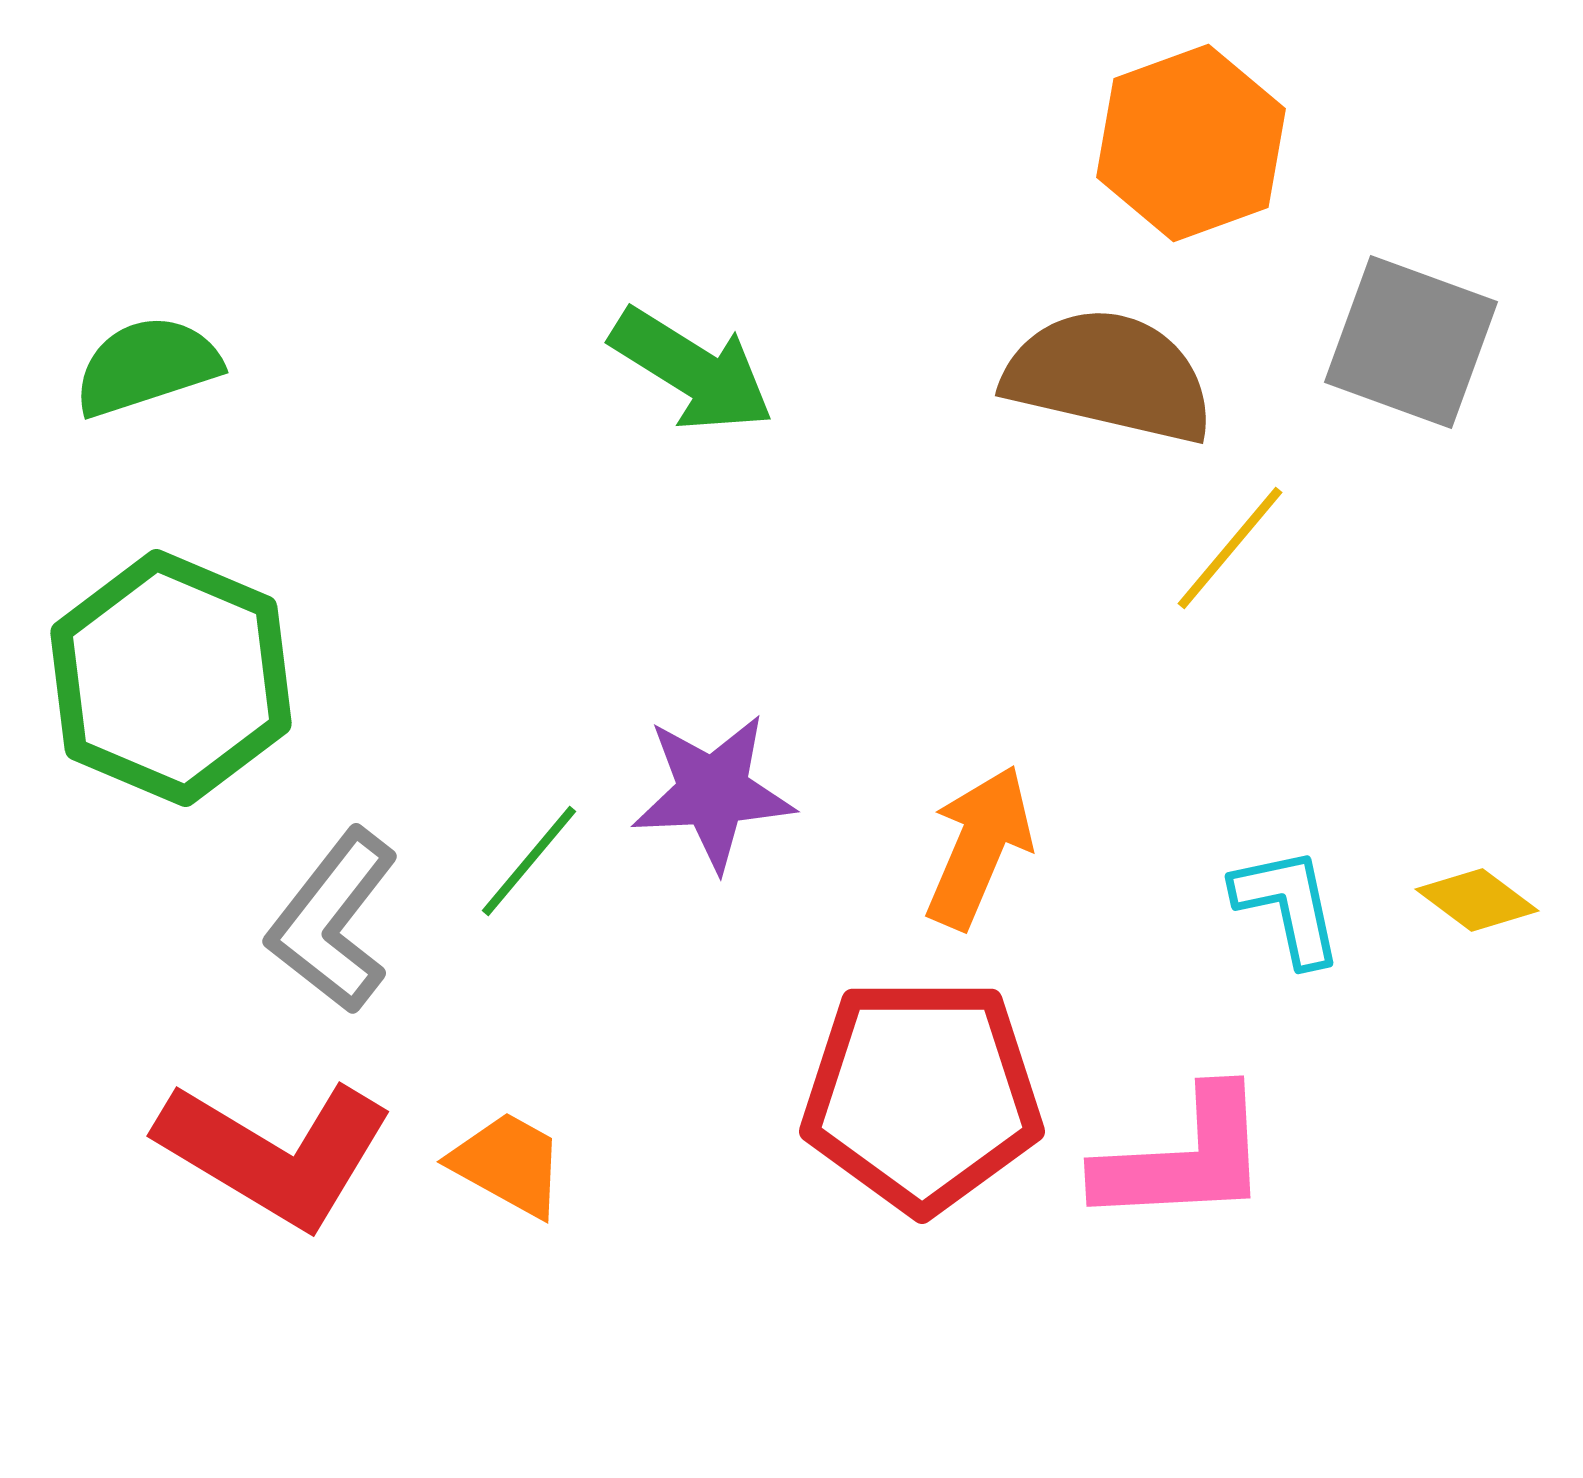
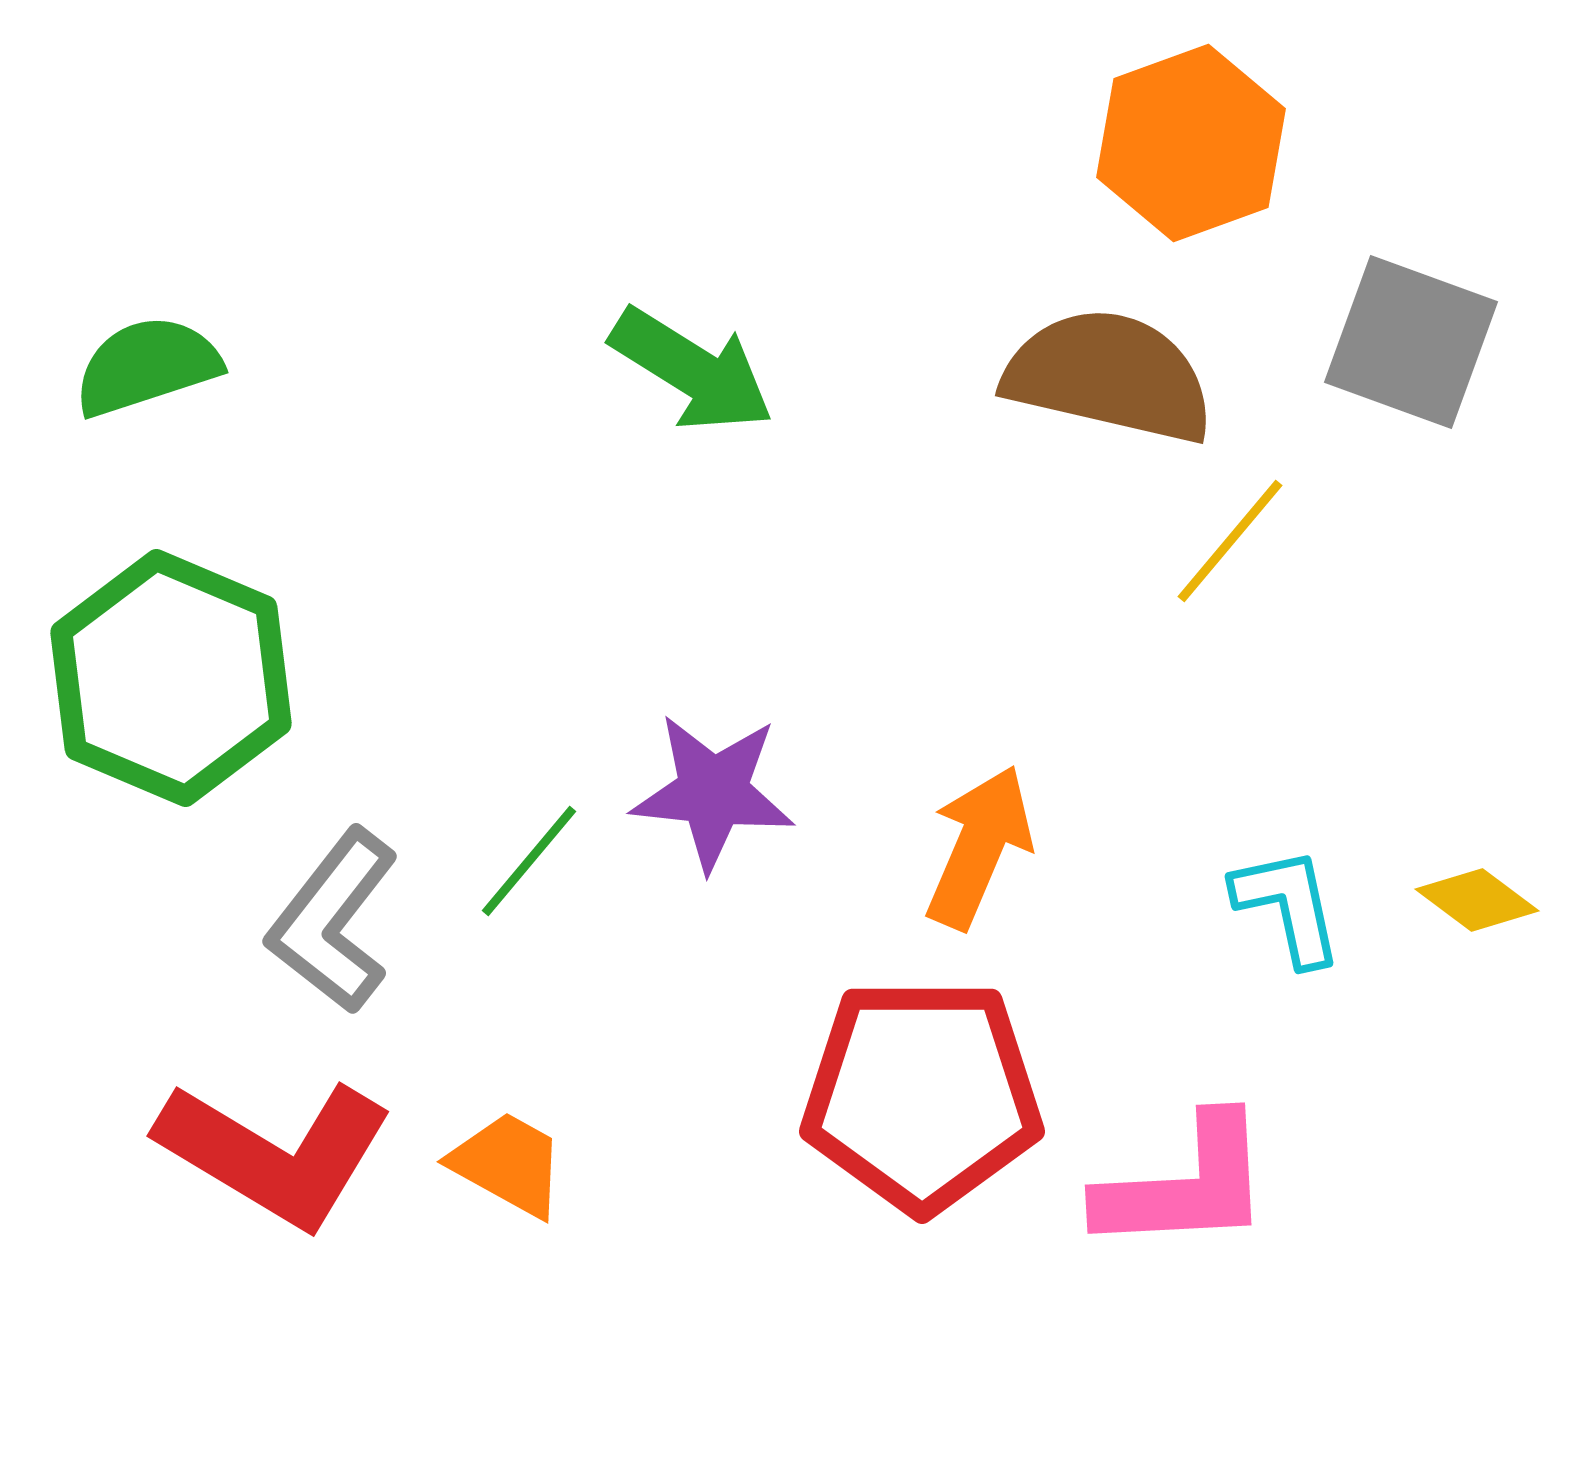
yellow line: moved 7 px up
purple star: rotated 9 degrees clockwise
pink L-shape: moved 1 px right, 27 px down
